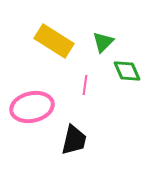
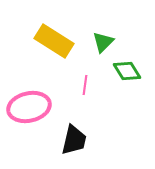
green diamond: rotated 8 degrees counterclockwise
pink ellipse: moved 3 px left
